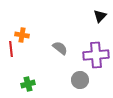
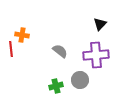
black triangle: moved 8 px down
gray semicircle: moved 3 px down
green cross: moved 28 px right, 2 px down
